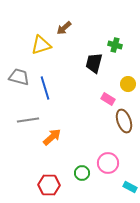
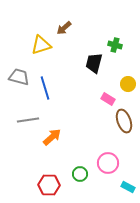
green circle: moved 2 px left, 1 px down
cyan rectangle: moved 2 px left
